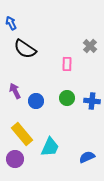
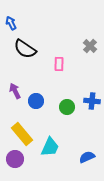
pink rectangle: moved 8 px left
green circle: moved 9 px down
